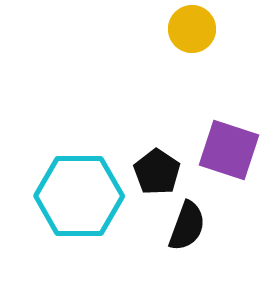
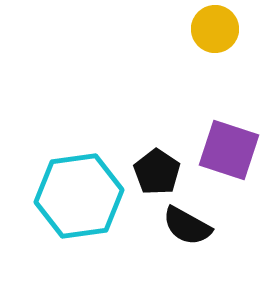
yellow circle: moved 23 px right
cyan hexagon: rotated 8 degrees counterclockwise
black semicircle: rotated 99 degrees clockwise
